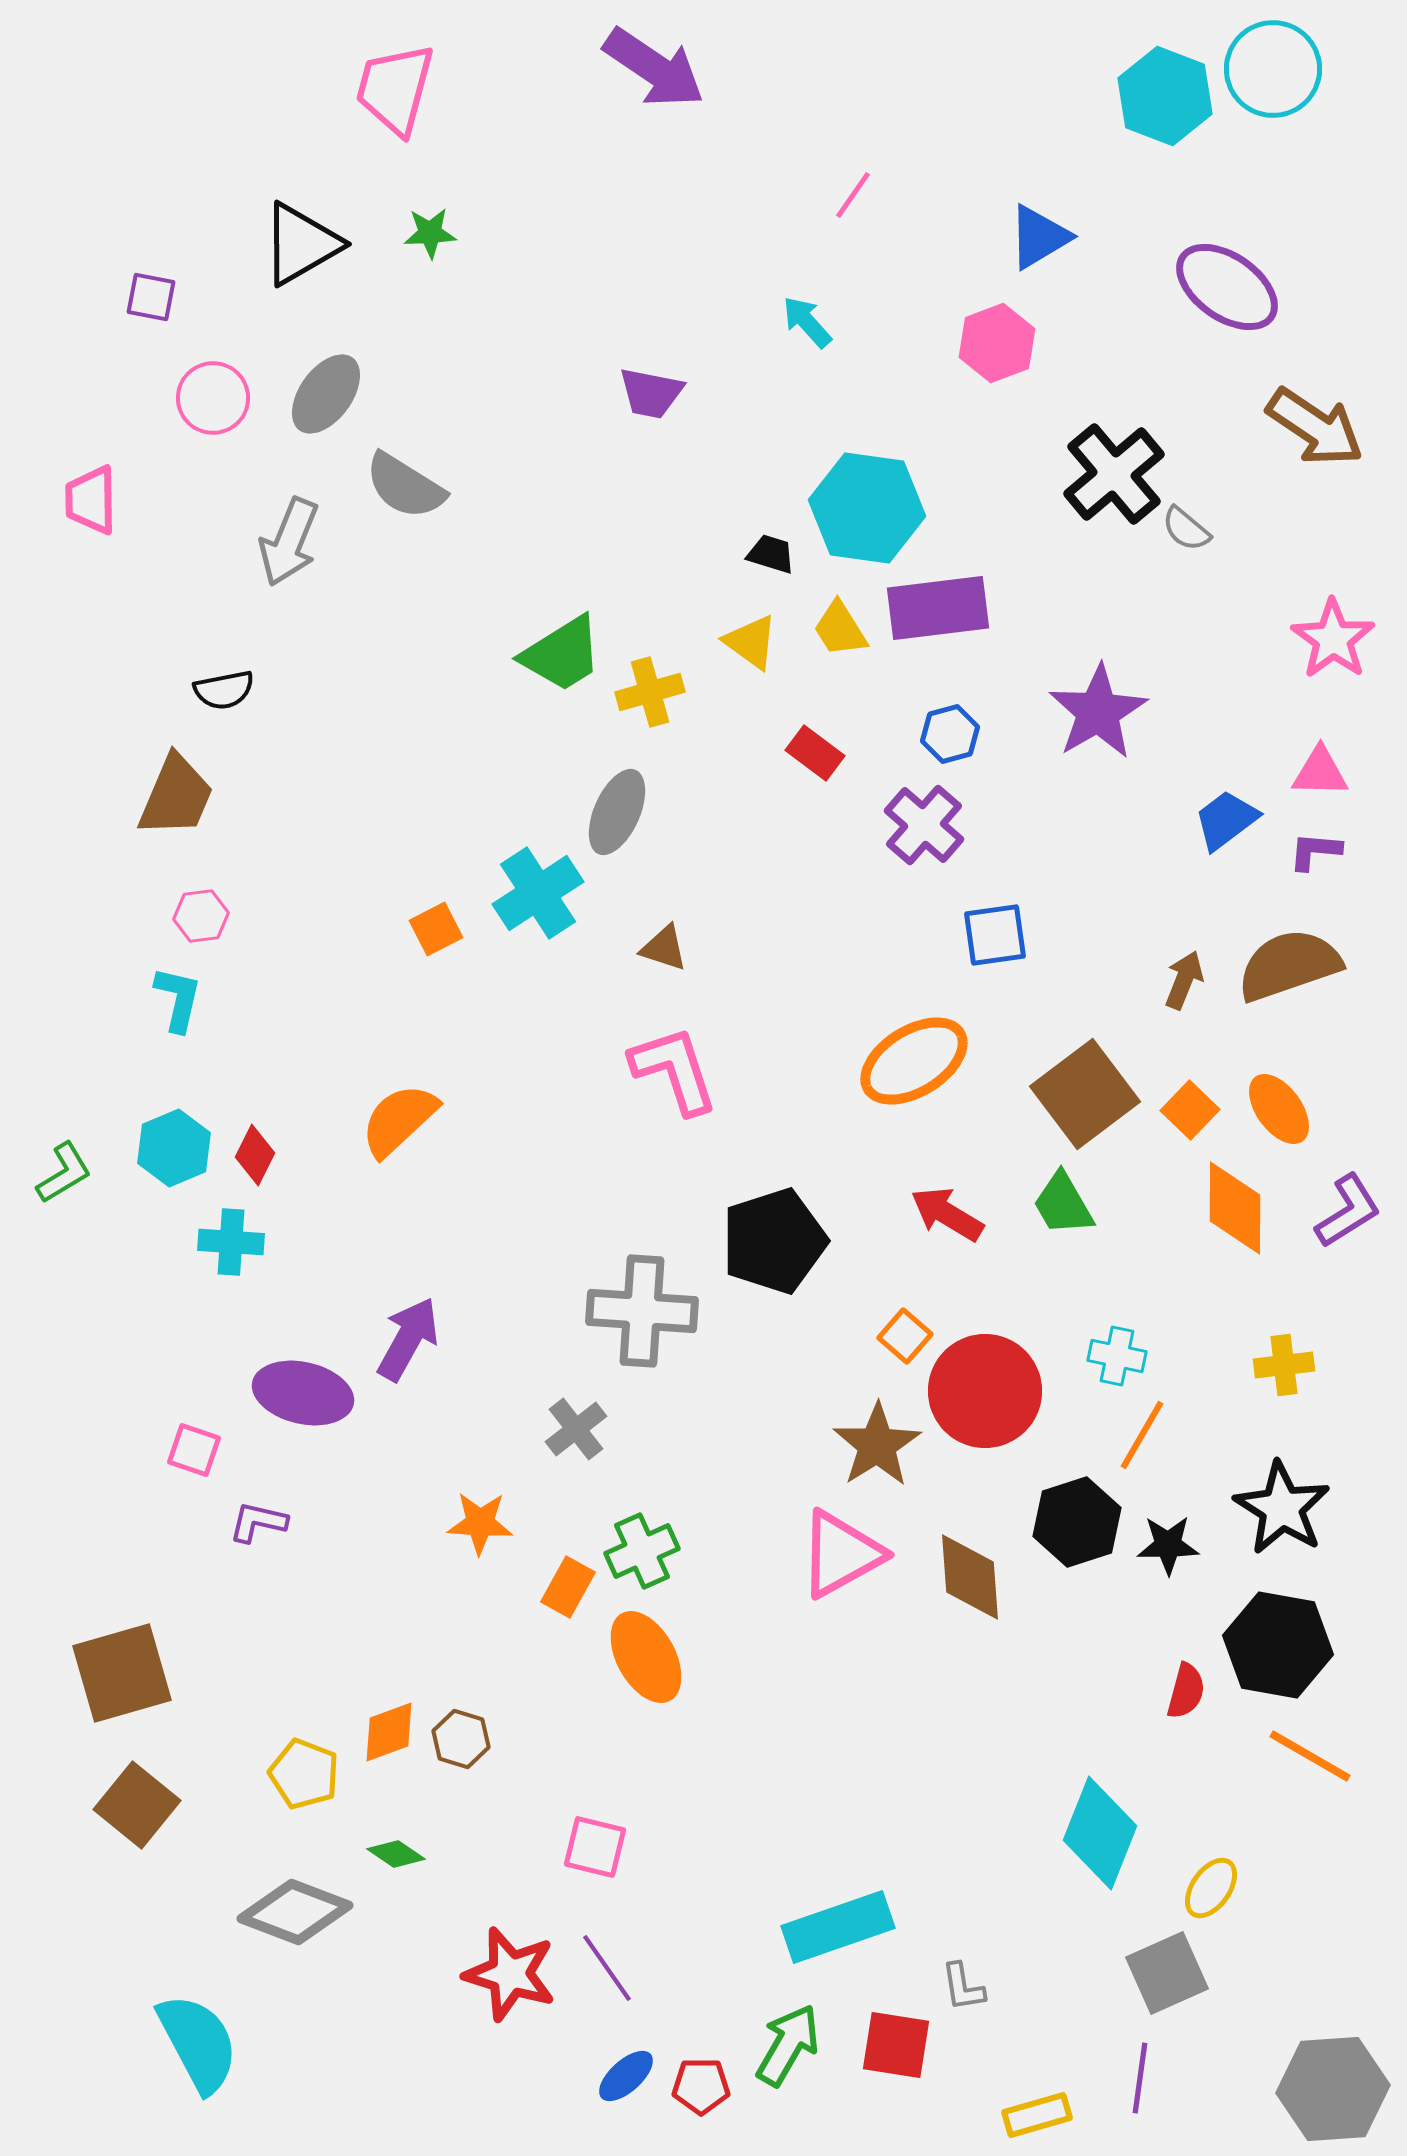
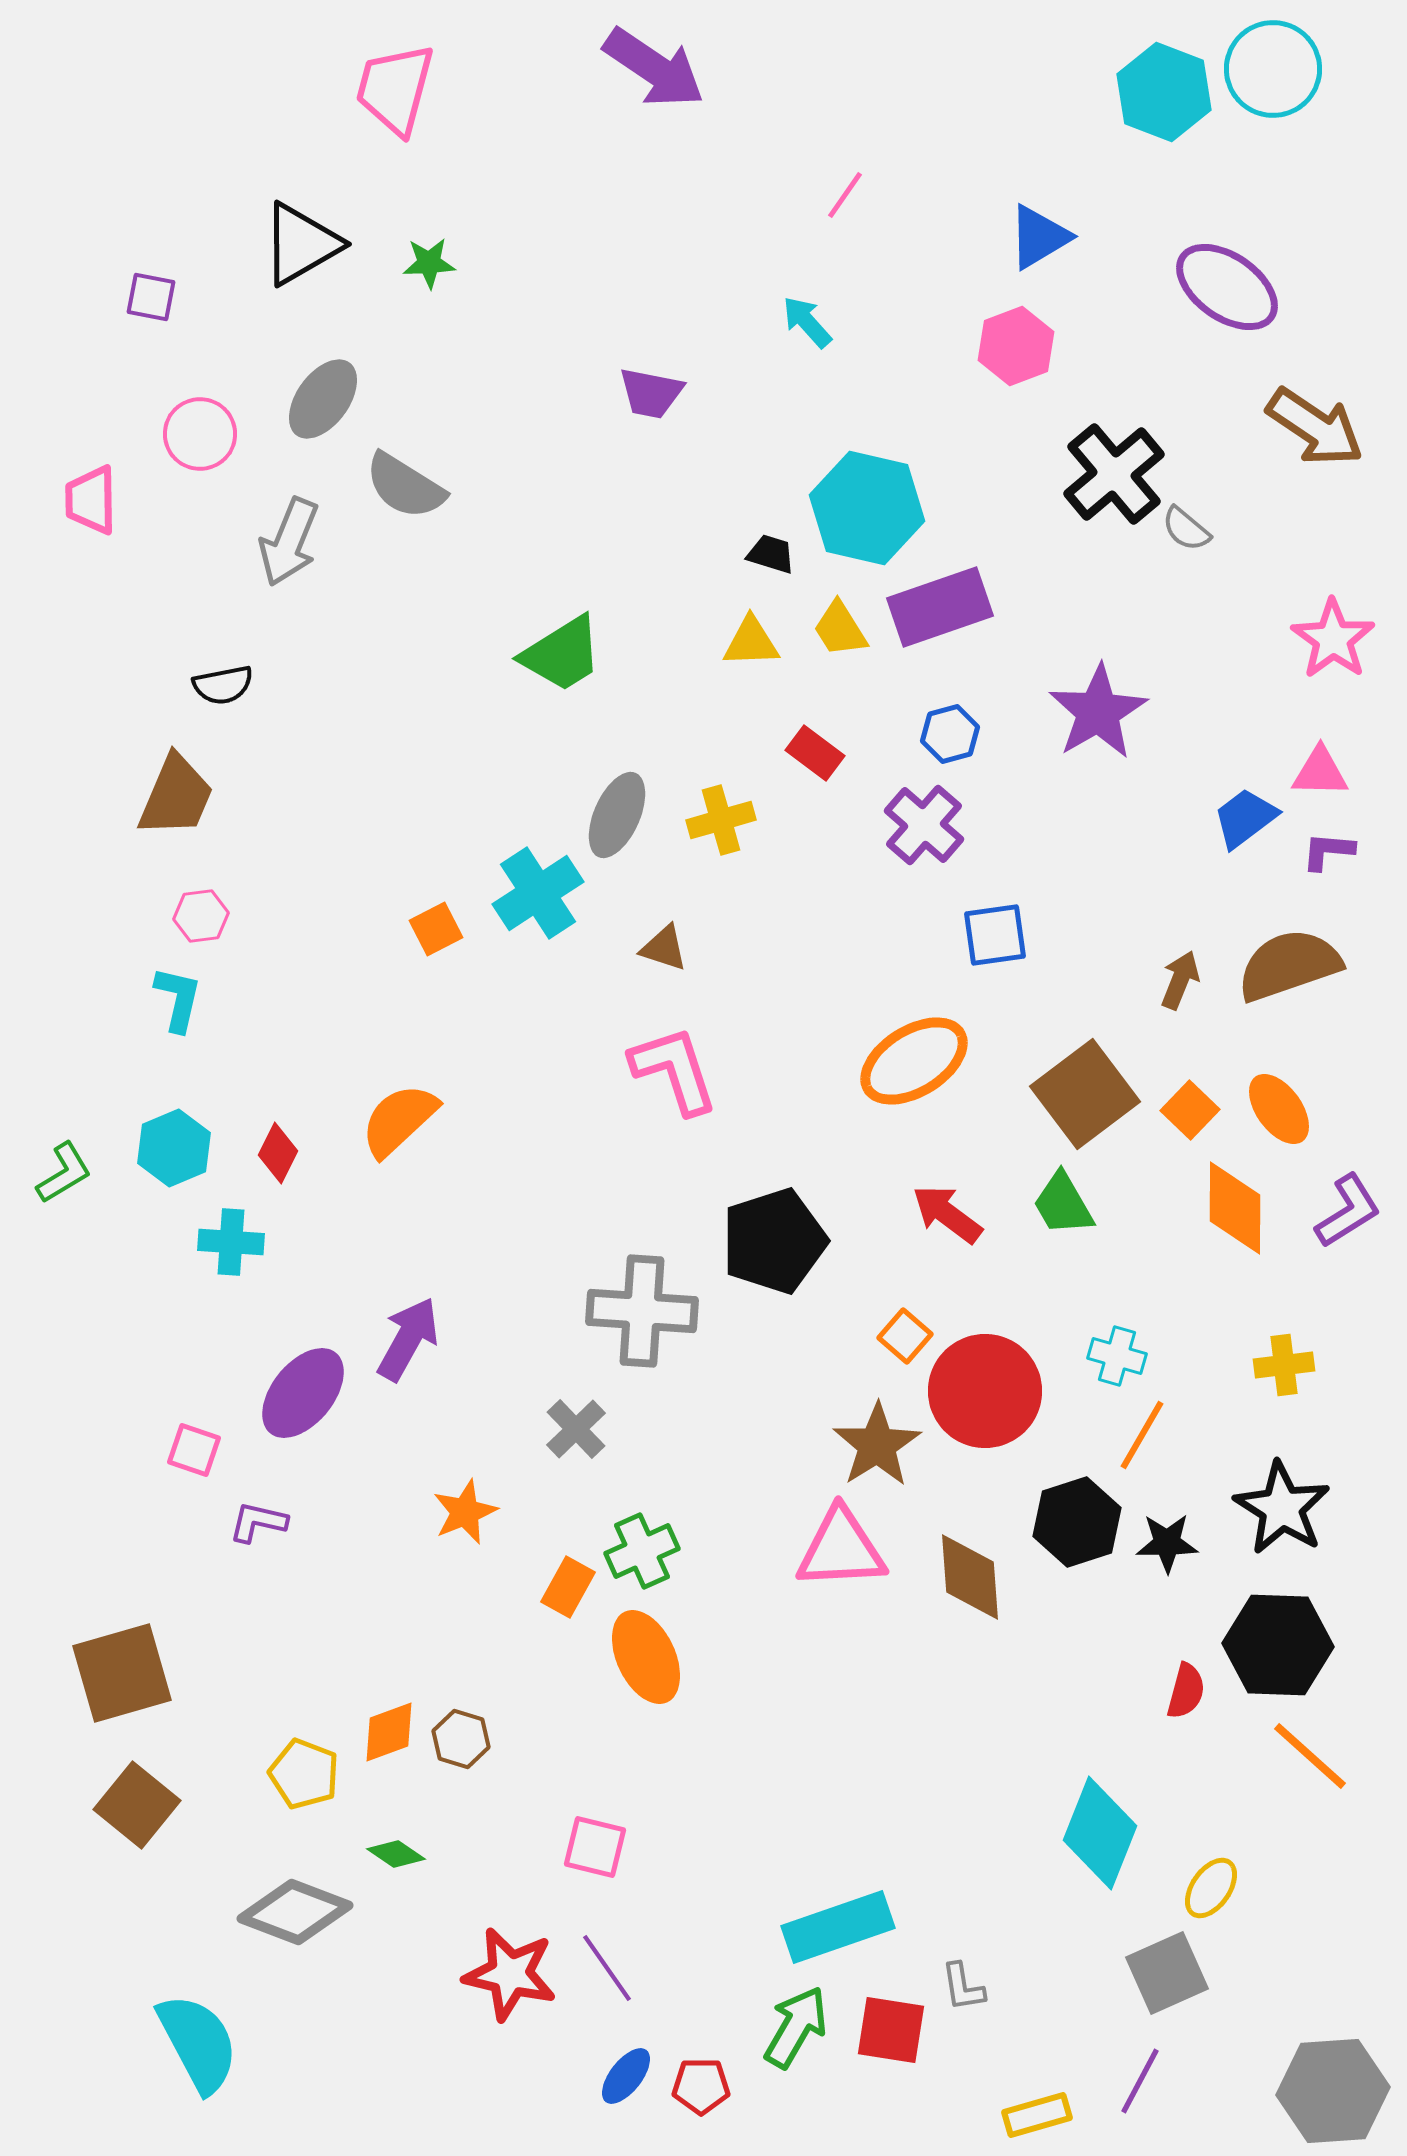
cyan hexagon at (1165, 96): moved 1 px left, 4 px up
pink line at (853, 195): moved 8 px left
green star at (430, 233): moved 1 px left, 30 px down
pink hexagon at (997, 343): moved 19 px right, 3 px down
gray ellipse at (326, 394): moved 3 px left, 5 px down
pink circle at (213, 398): moved 13 px left, 36 px down
cyan hexagon at (867, 508): rotated 5 degrees clockwise
purple rectangle at (938, 608): moved 2 px right, 1 px up; rotated 12 degrees counterclockwise
yellow triangle at (751, 642): rotated 38 degrees counterclockwise
black semicircle at (224, 690): moved 1 px left, 5 px up
yellow cross at (650, 692): moved 71 px right, 128 px down
gray ellipse at (617, 812): moved 3 px down
blue trapezoid at (1226, 820): moved 19 px right, 2 px up
purple L-shape at (1315, 851): moved 13 px right
brown arrow at (1184, 980): moved 4 px left
red diamond at (255, 1155): moved 23 px right, 2 px up
red arrow at (947, 1214): rotated 6 degrees clockwise
cyan cross at (1117, 1356): rotated 4 degrees clockwise
purple ellipse at (303, 1393): rotated 64 degrees counterclockwise
gray cross at (576, 1429): rotated 6 degrees counterclockwise
orange star at (480, 1523): moved 15 px left, 11 px up; rotated 26 degrees counterclockwise
black star at (1168, 1545): moved 1 px left, 2 px up
pink triangle at (841, 1554): moved 5 px up; rotated 26 degrees clockwise
black hexagon at (1278, 1645): rotated 8 degrees counterclockwise
orange ellipse at (646, 1657): rotated 4 degrees clockwise
orange line at (1310, 1756): rotated 12 degrees clockwise
red star at (510, 1974): rotated 4 degrees counterclockwise
green arrow at (788, 2045): moved 8 px right, 18 px up
red square at (896, 2045): moved 5 px left, 15 px up
blue ellipse at (626, 2076): rotated 10 degrees counterclockwise
purple line at (1140, 2078): moved 3 px down; rotated 20 degrees clockwise
gray hexagon at (1333, 2089): moved 2 px down
